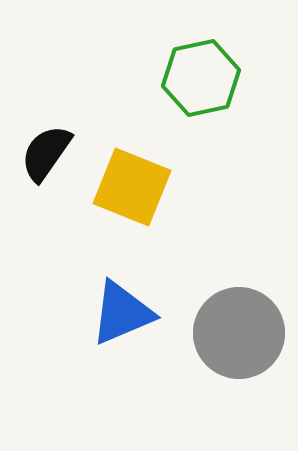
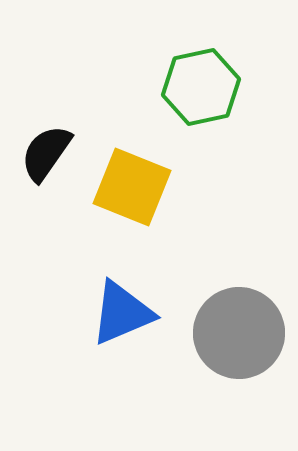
green hexagon: moved 9 px down
